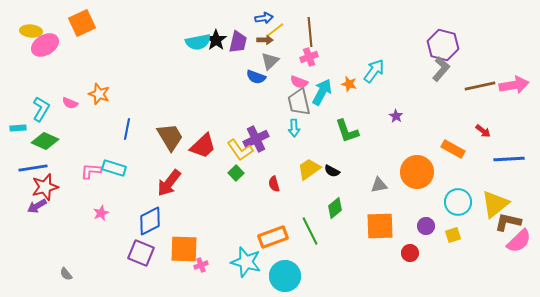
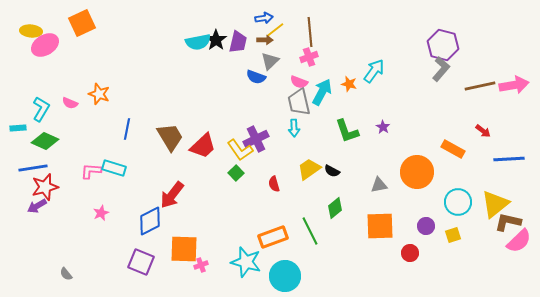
purple star at (396, 116): moved 13 px left, 11 px down
red arrow at (169, 183): moved 3 px right, 12 px down
purple square at (141, 253): moved 9 px down
